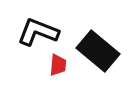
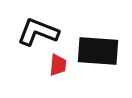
black rectangle: rotated 36 degrees counterclockwise
